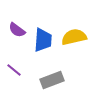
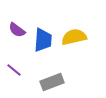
gray rectangle: moved 2 px down
